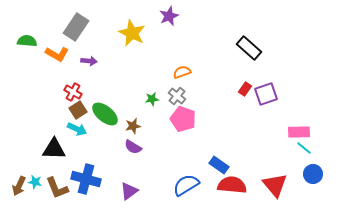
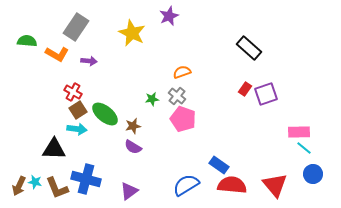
cyan arrow: rotated 18 degrees counterclockwise
